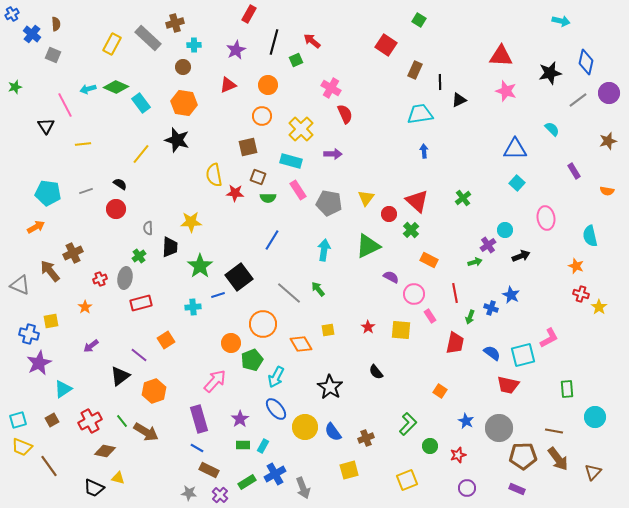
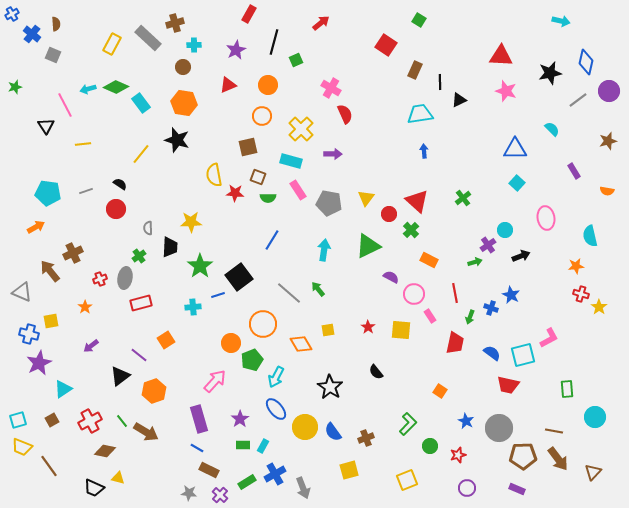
red arrow at (312, 41): moved 9 px right, 18 px up; rotated 102 degrees clockwise
purple circle at (609, 93): moved 2 px up
orange star at (576, 266): rotated 28 degrees counterclockwise
gray triangle at (20, 285): moved 2 px right, 7 px down
